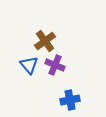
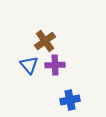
purple cross: rotated 24 degrees counterclockwise
